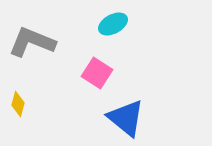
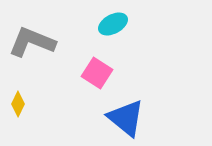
yellow diamond: rotated 10 degrees clockwise
